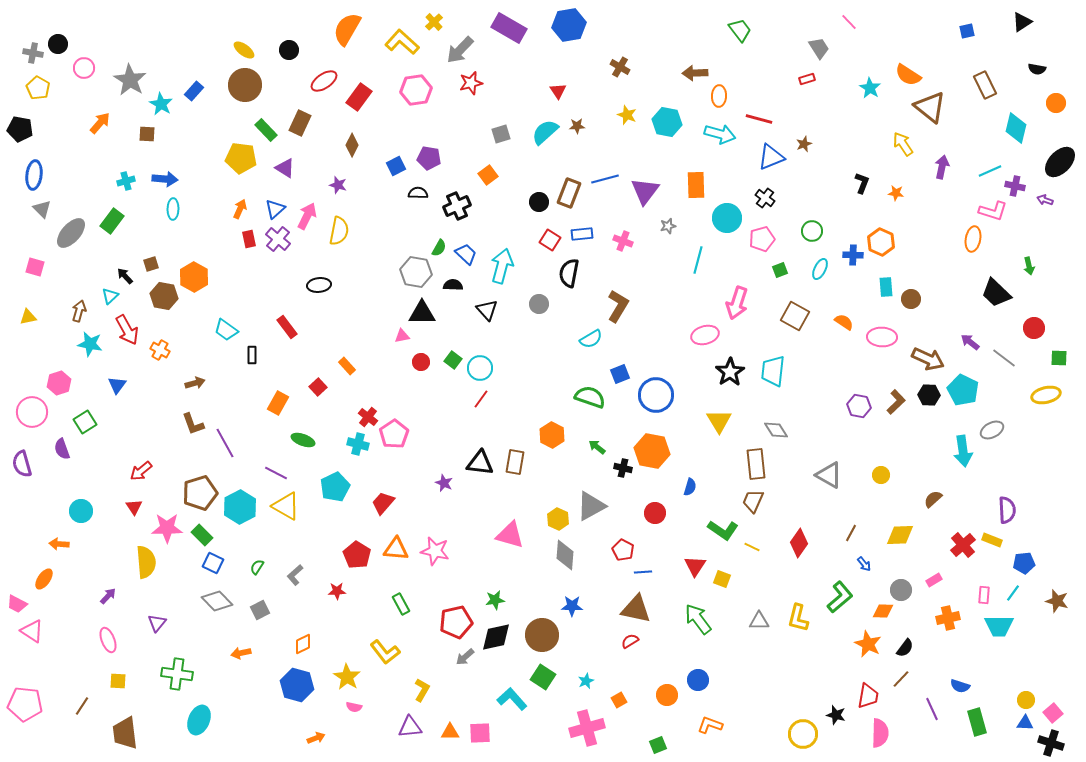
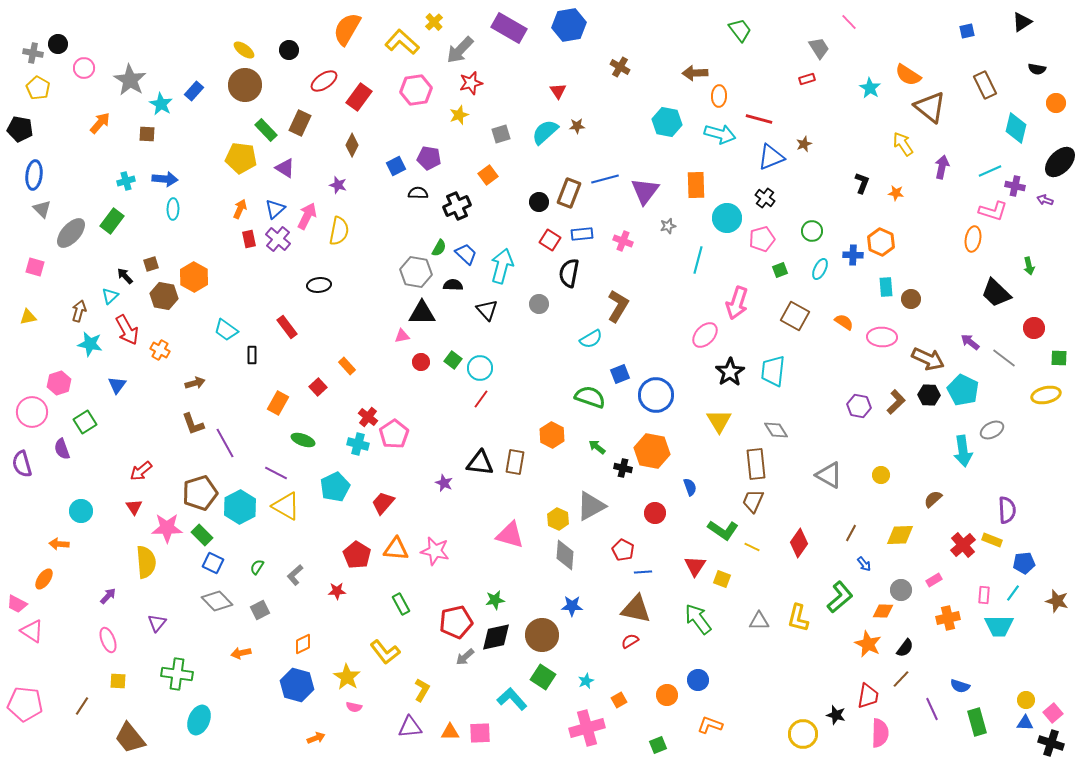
yellow star at (627, 115): moved 168 px left; rotated 30 degrees clockwise
pink ellipse at (705, 335): rotated 32 degrees counterclockwise
blue semicircle at (690, 487): rotated 36 degrees counterclockwise
brown trapezoid at (125, 733): moved 5 px right, 5 px down; rotated 32 degrees counterclockwise
